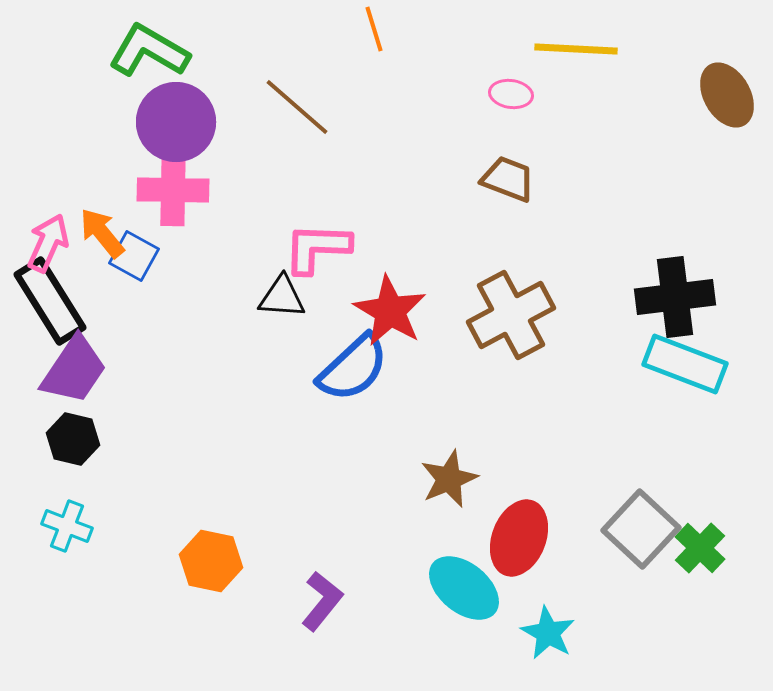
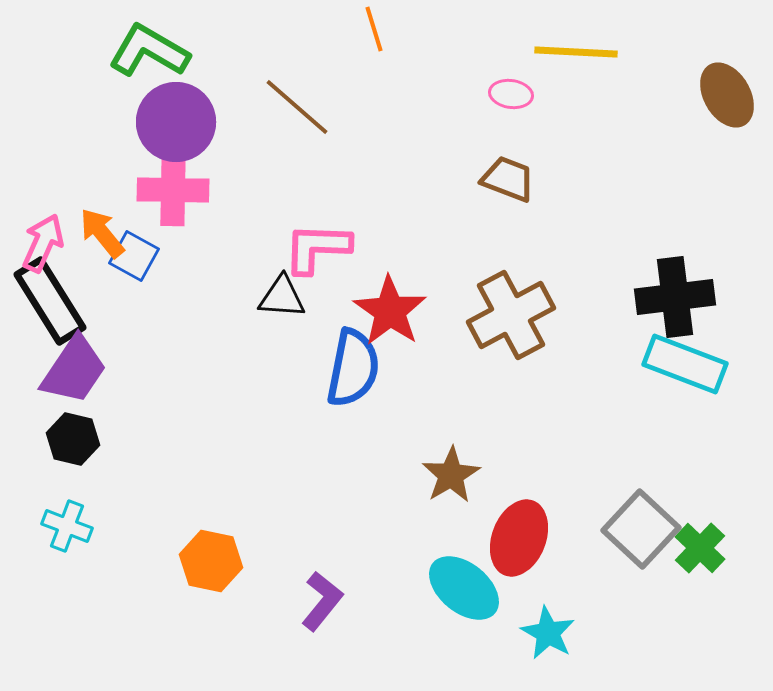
yellow line: moved 3 px down
pink arrow: moved 5 px left
red star: rotated 4 degrees clockwise
blue semicircle: rotated 36 degrees counterclockwise
brown star: moved 2 px right, 4 px up; rotated 8 degrees counterclockwise
